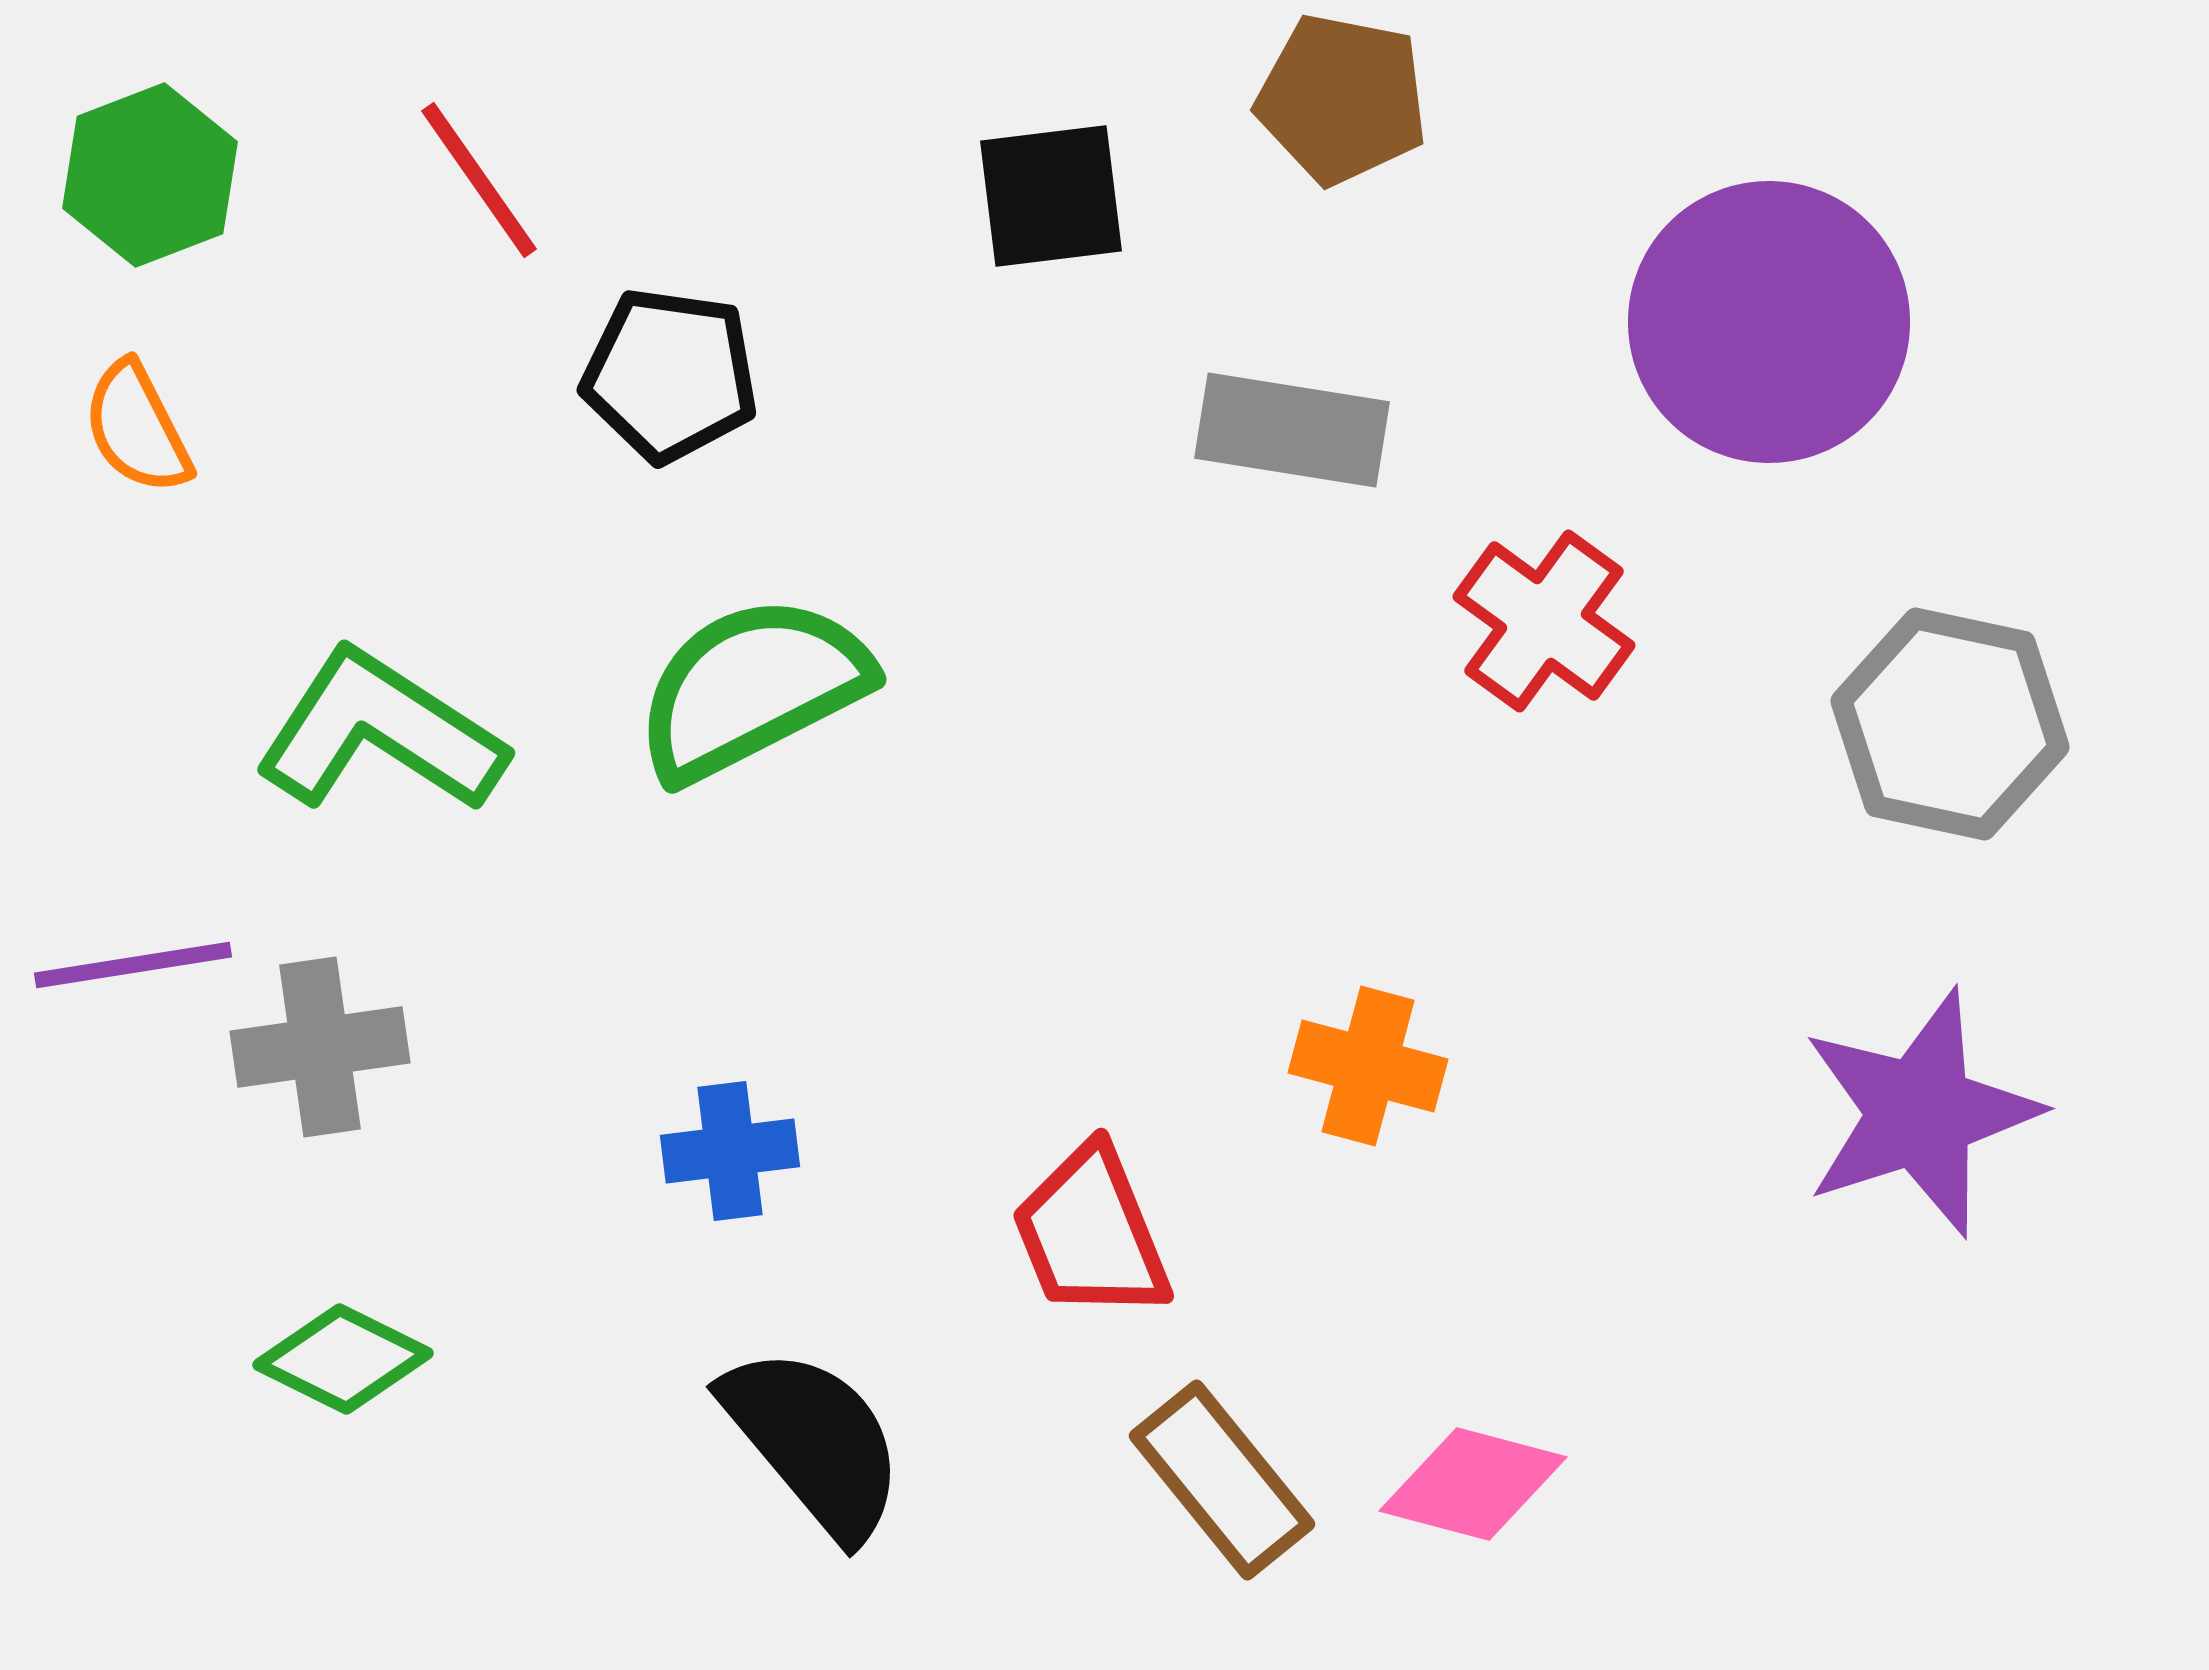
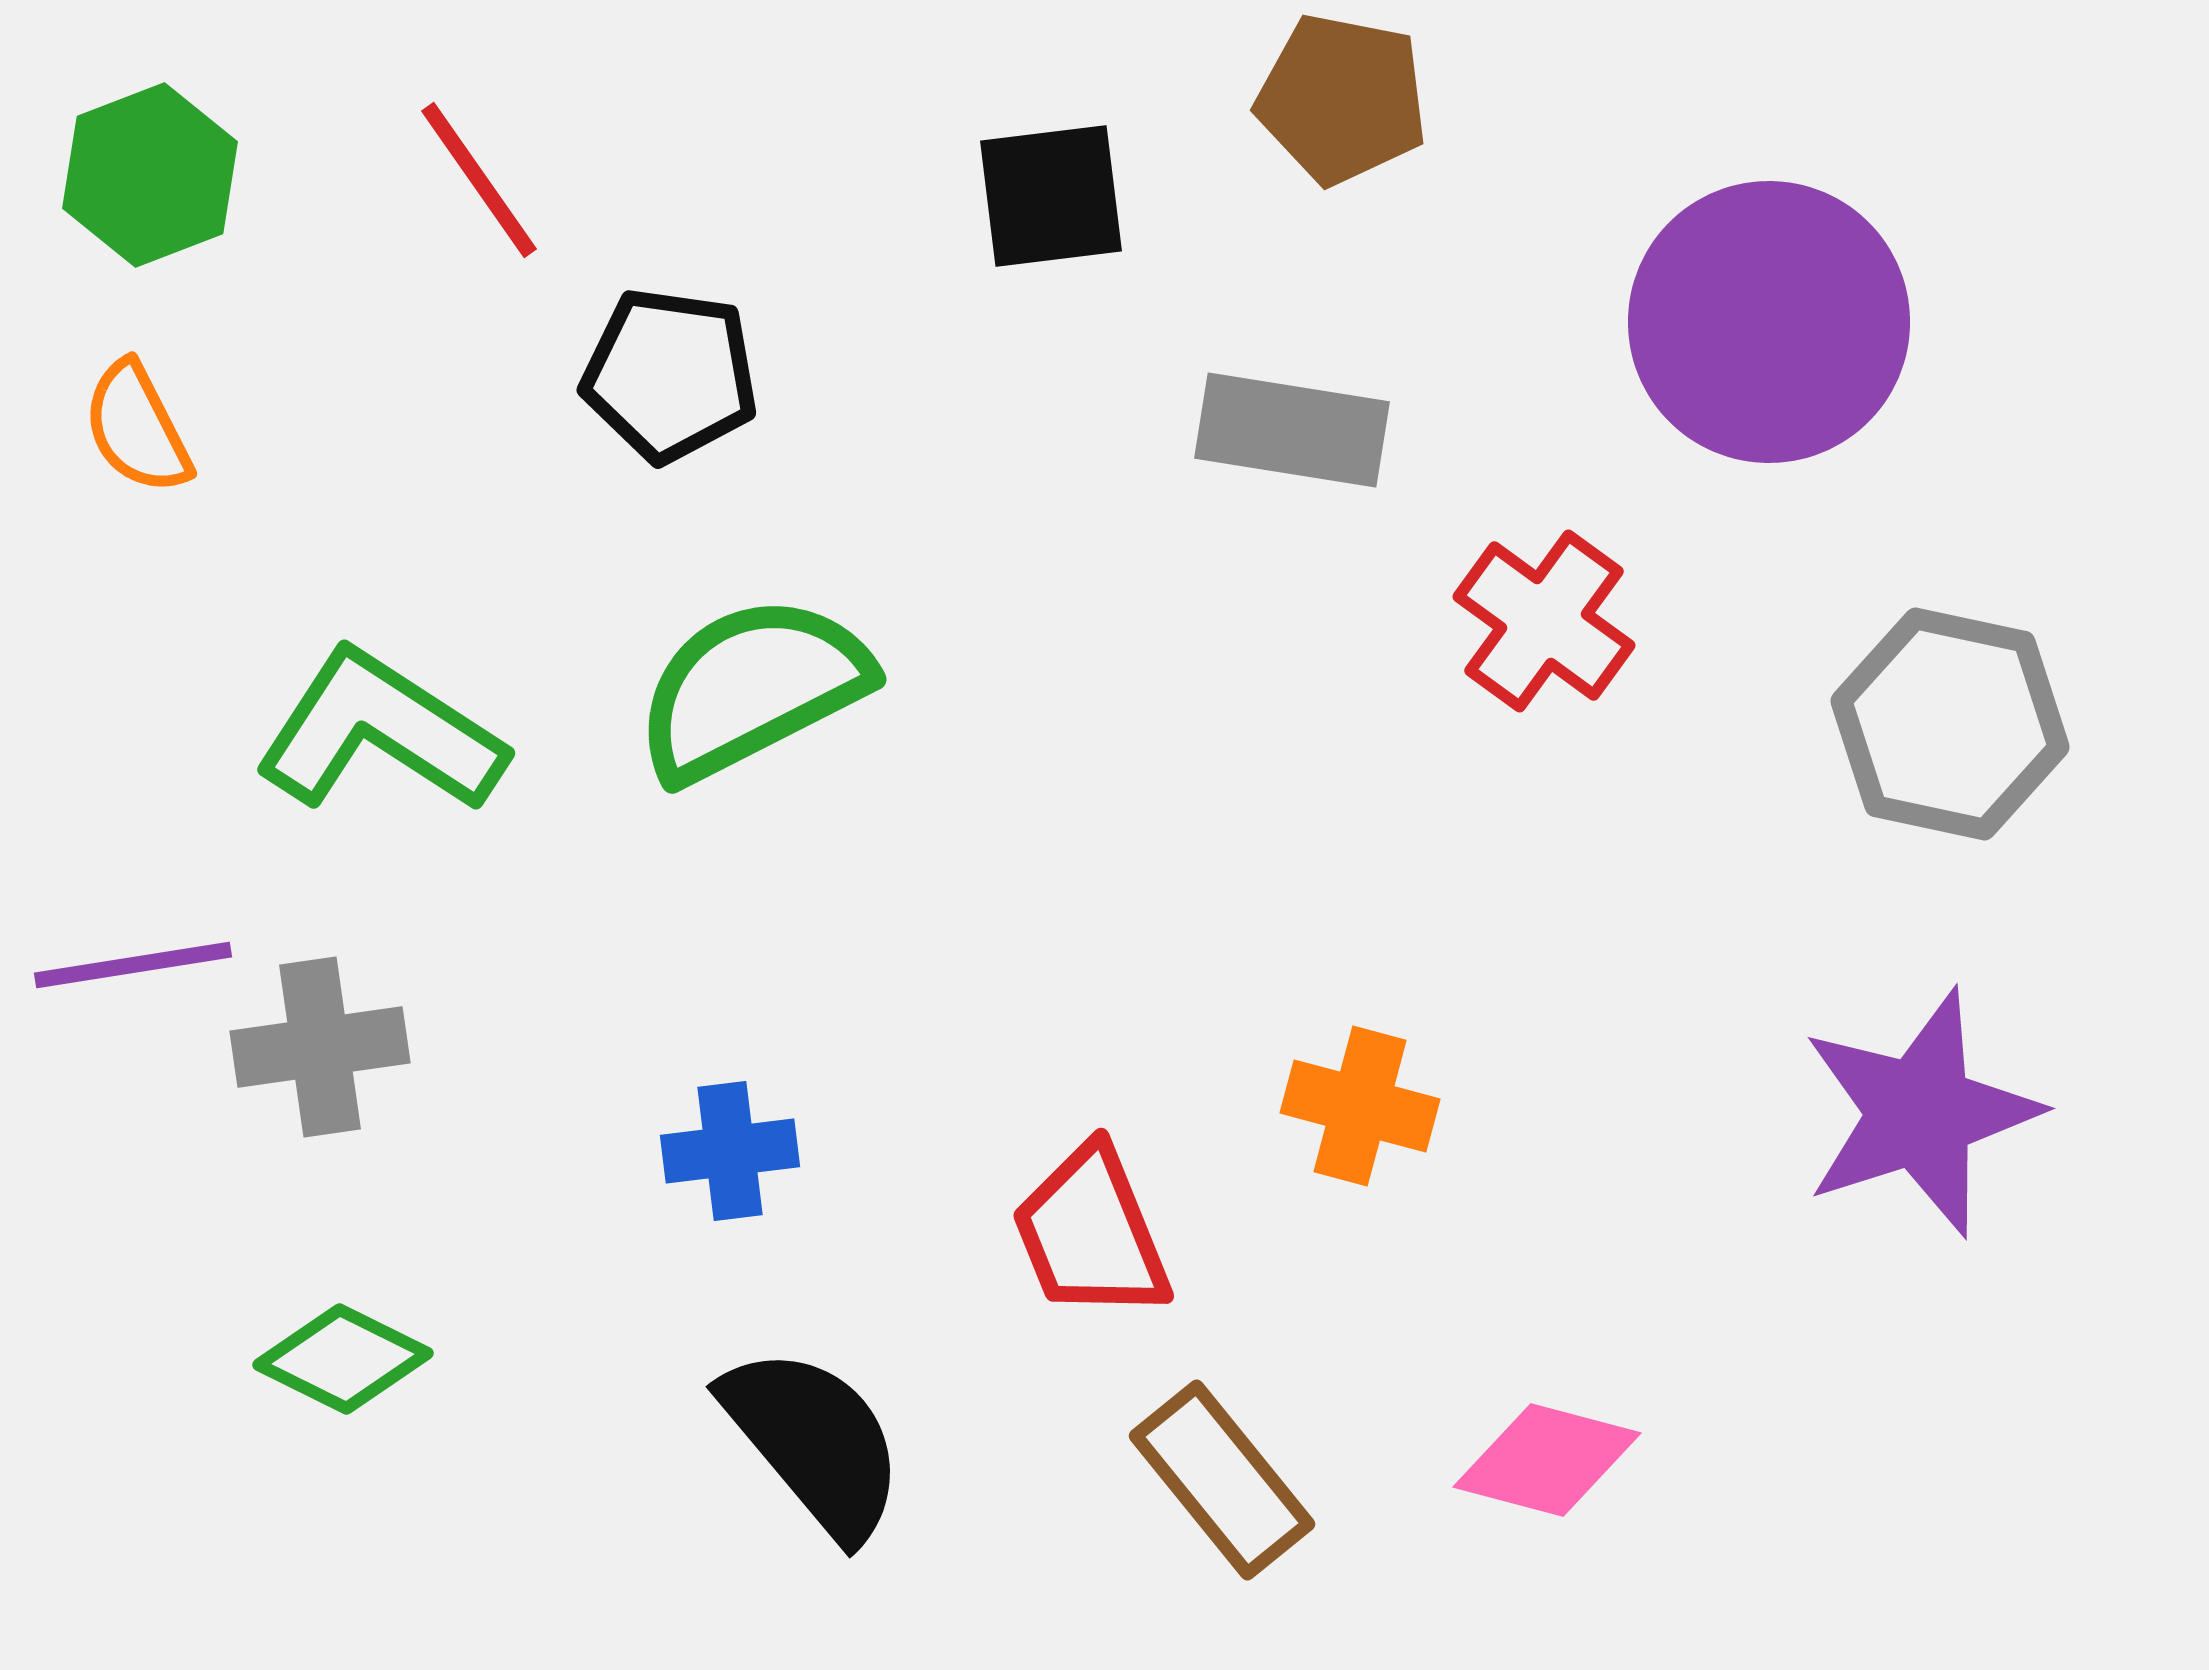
orange cross: moved 8 px left, 40 px down
pink diamond: moved 74 px right, 24 px up
